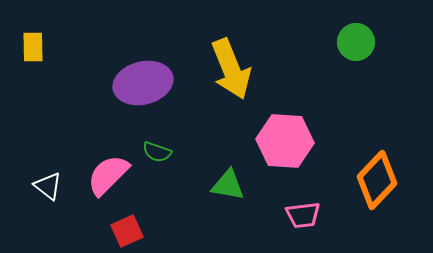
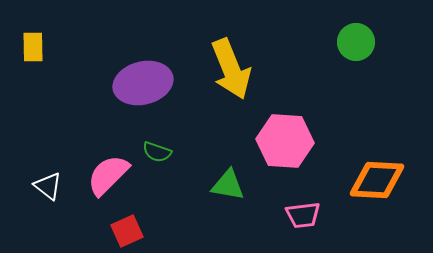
orange diamond: rotated 50 degrees clockwise
